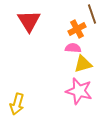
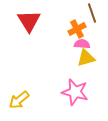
brown line: moved 1 px up
pink semicircle: moved 9 px right, 4 px up
yellow triangle: moved 3 px right, 6 px up
pink star: moved 4 px left, 1 px down
yellow arrow: moved 2 px right, 4 px up; rotated 35 degrees clockwise
